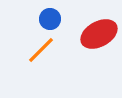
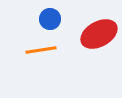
orange line: rotated 36 degrees clockwise
